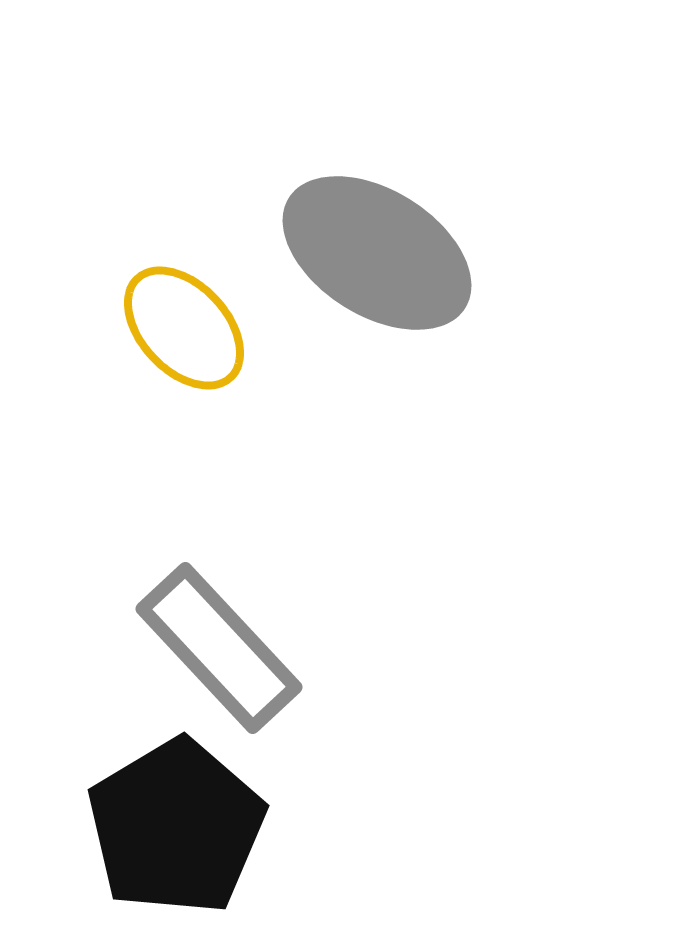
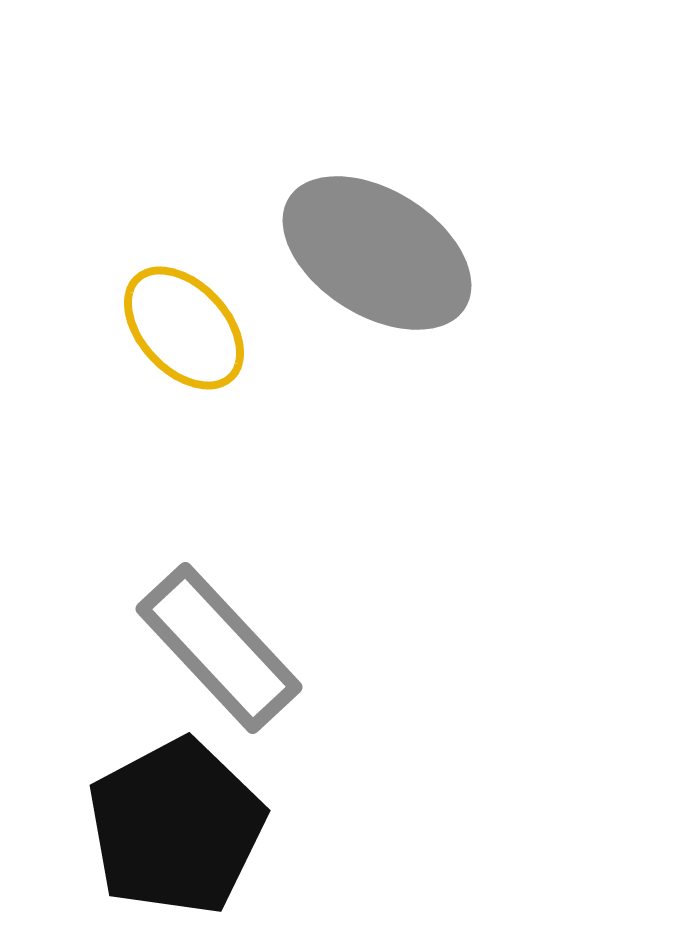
black pentagon: rotated 3 degrees clockwise
